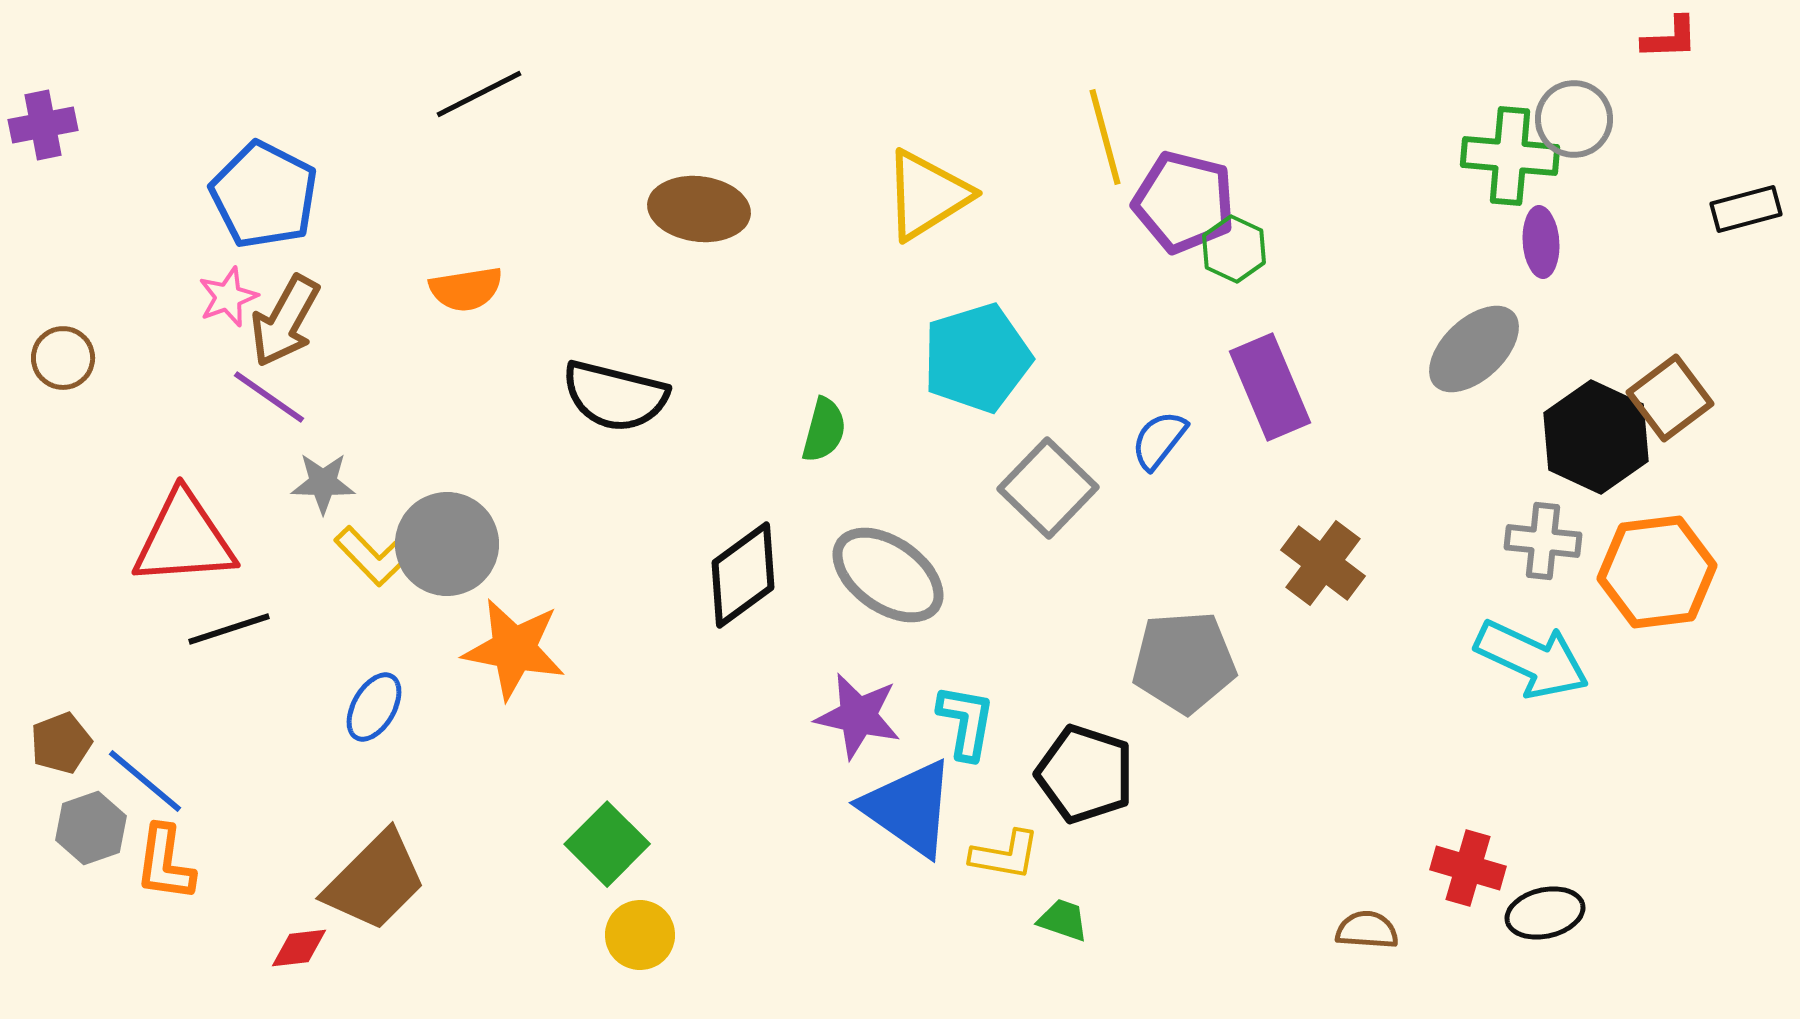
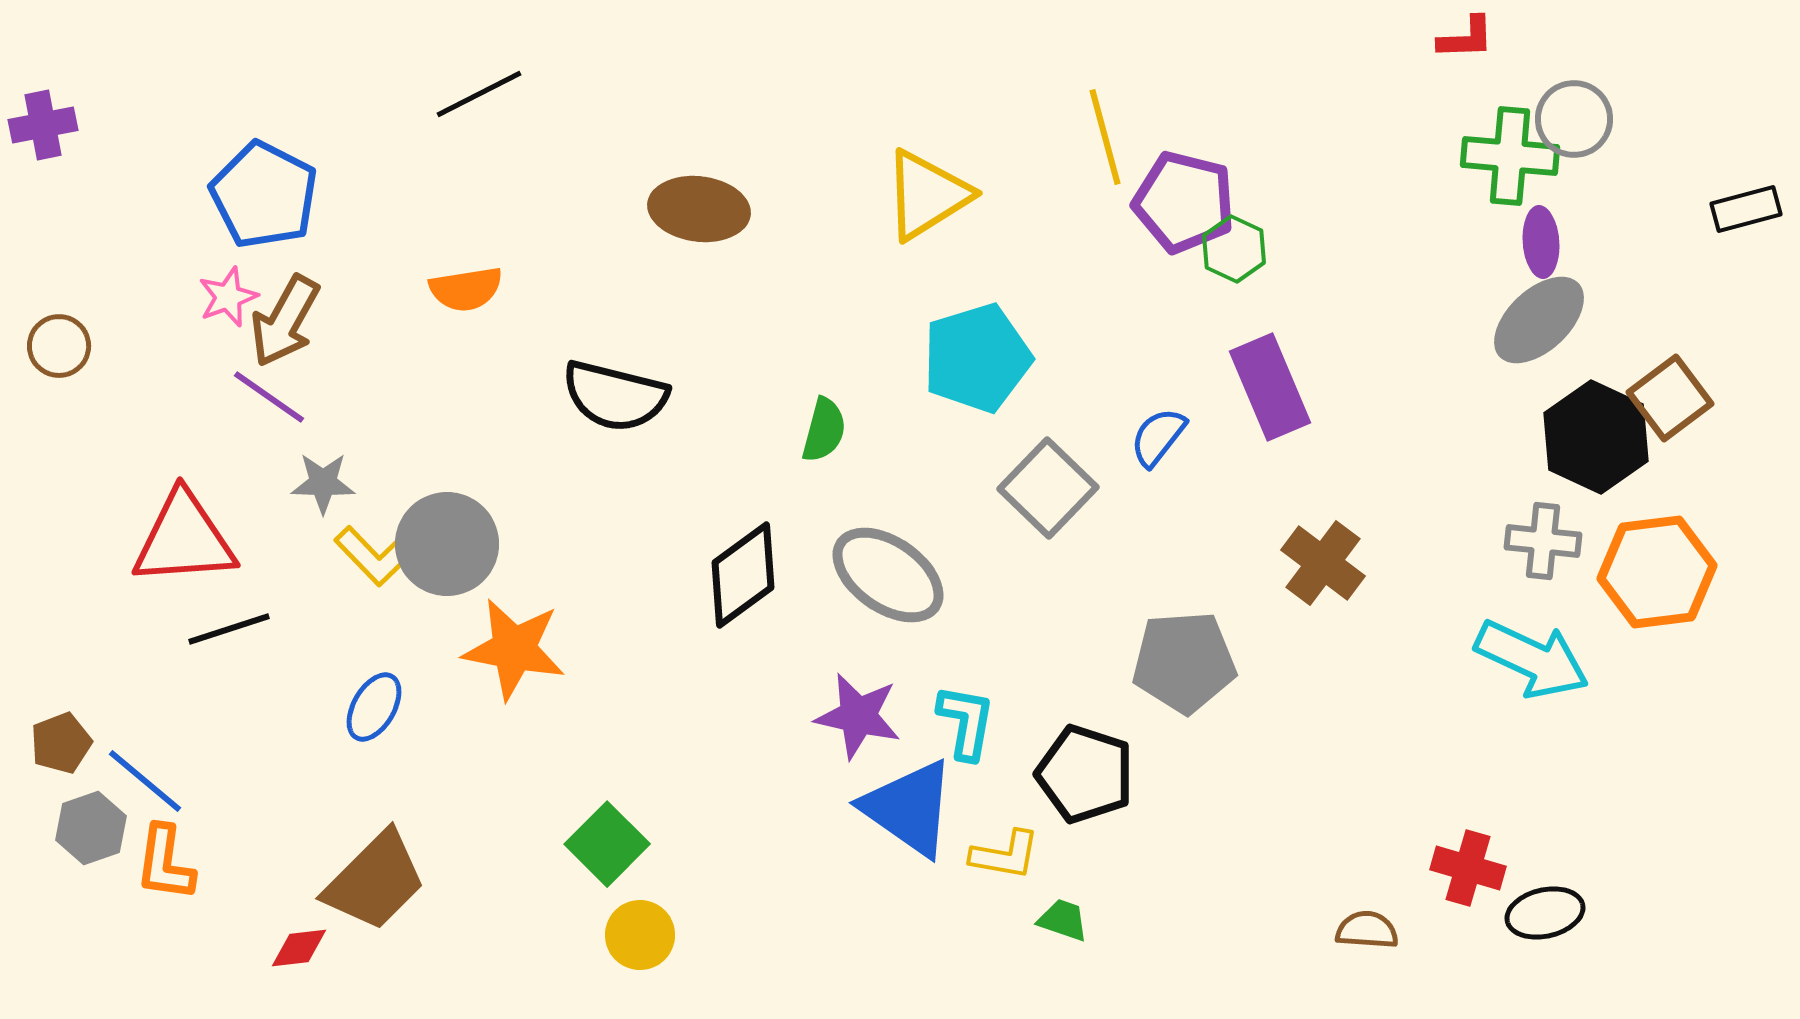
red L-shape at (1670, 38): moved 204 px left
gray ellipse at (1474, 349): moved 65 px right, 29 px up
brown circle at (63, 358): moved 4 px left, 12 px up
blue semicircle at (1159, 440): moved 1 px left, 3 px up
